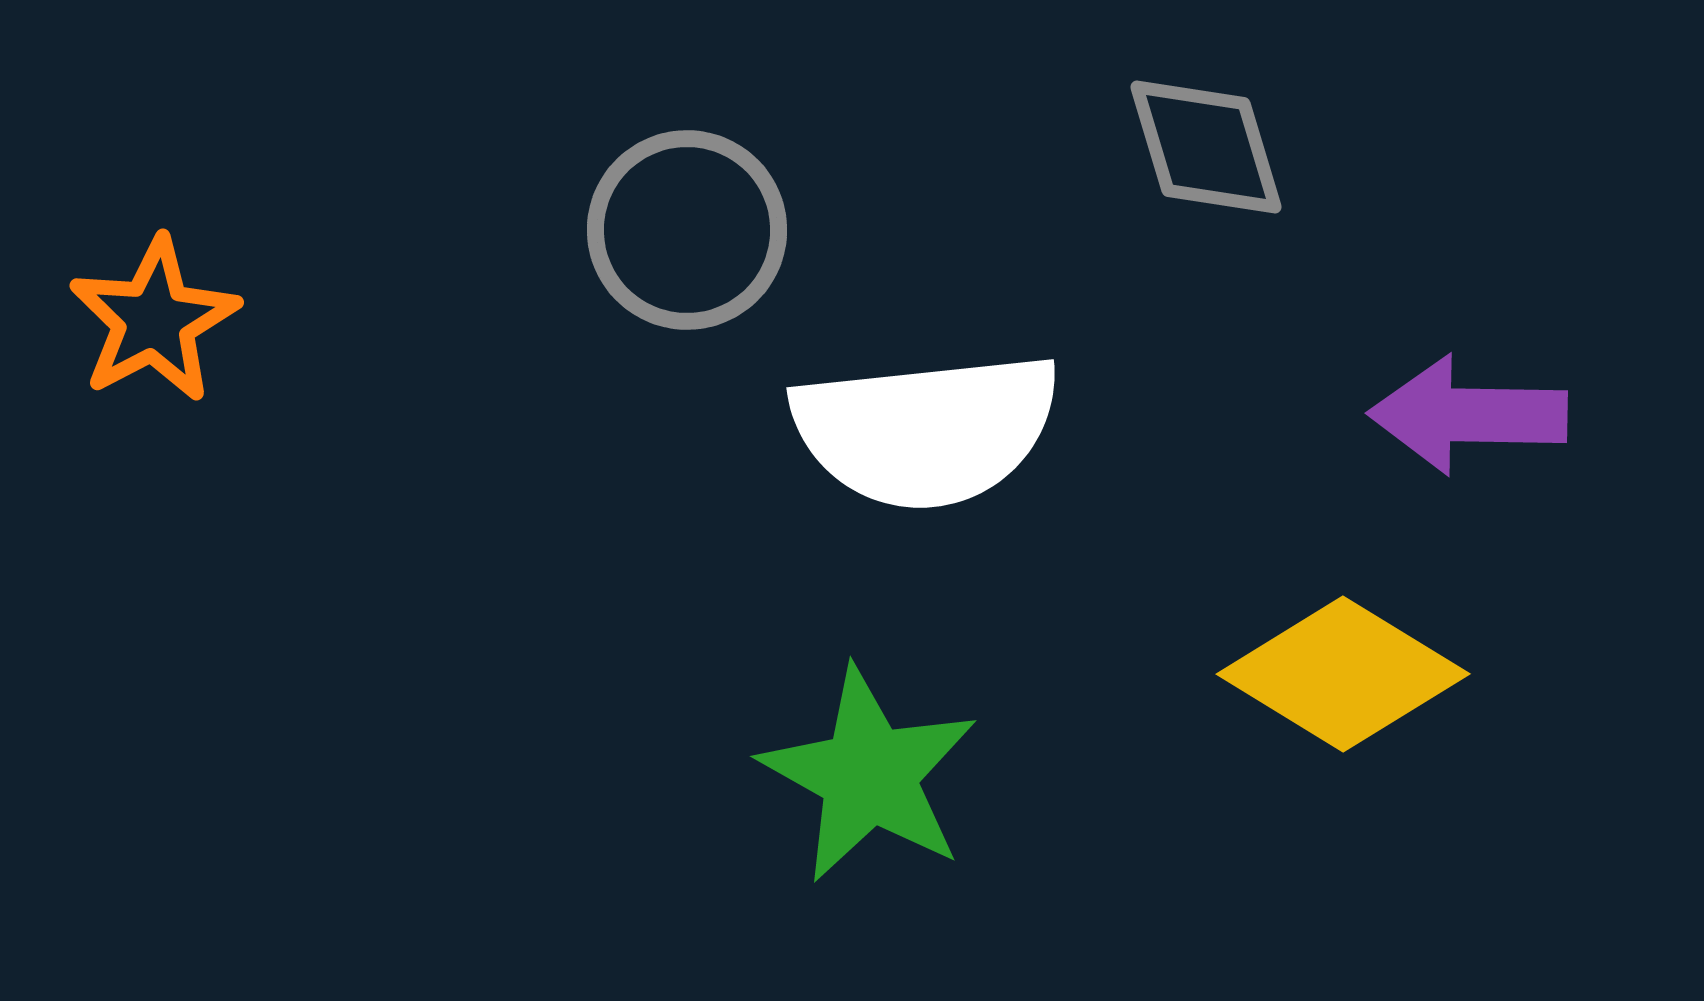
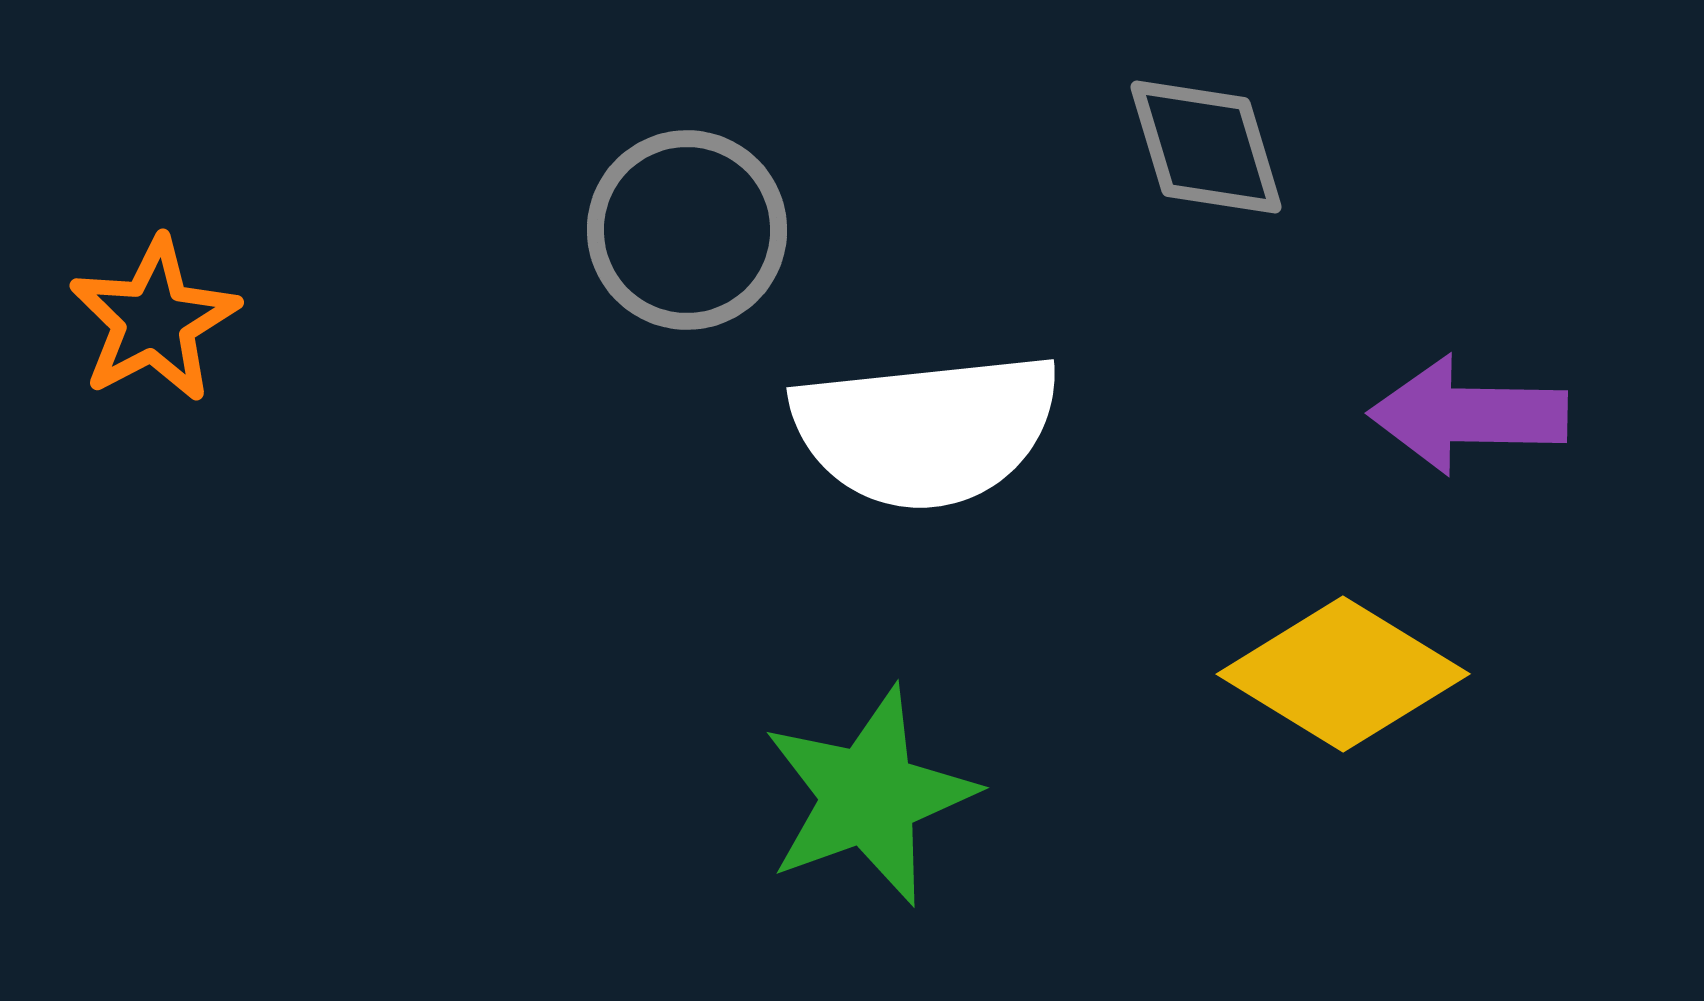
green star: moved 21 px down; rotated 23 degrees clockwise
